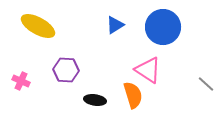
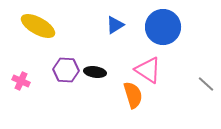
black ellipse: moved 28 px up
